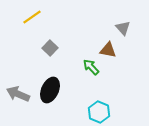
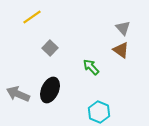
brown triangle: moved 13 px right; rotated 24 degrees clockwise
